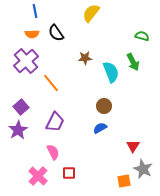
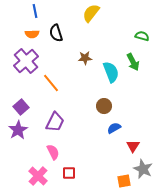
black semicircle: rotated 18 degrees clockwise
blue semicircle: moved 14 px right
